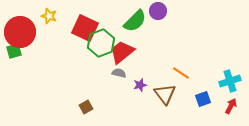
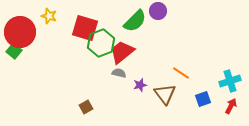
red square: rotated 8 degrees counterclockwise
green square: rotated 35 degrees counterclockwise
